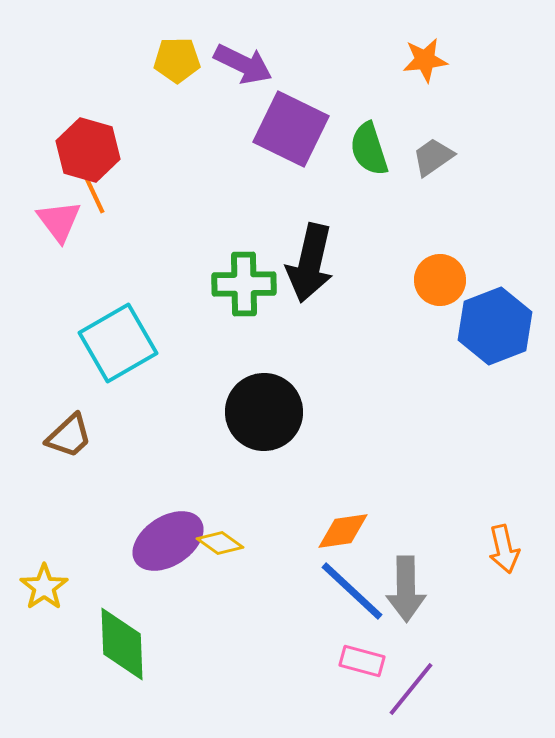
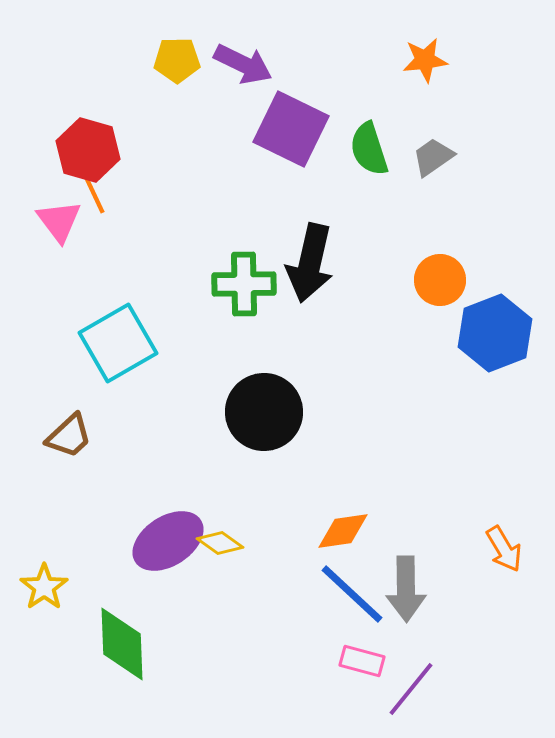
blue hexagon: moved 7 px down
orange arrow: rotated 18 degrees counterclockwise
blue line: moved 3 px down
